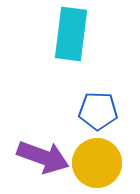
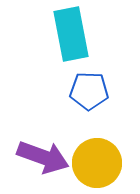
cyan rectangle: rotated 18 degrees counterclockwise
blue pentagon: moved 9 px left, 20 px up
